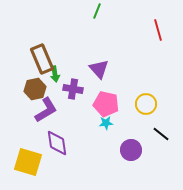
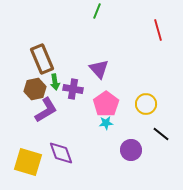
green arrow: moved 8 px down
pink pentagon: rotated 25 degrees clockwise
purple diamond: moved 4 px right, 10 px down; rotated 12 degrees counterclockwise
